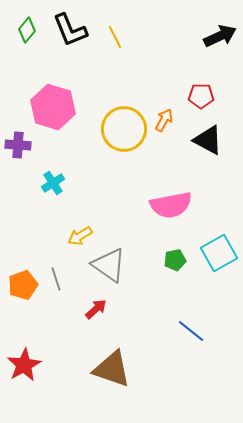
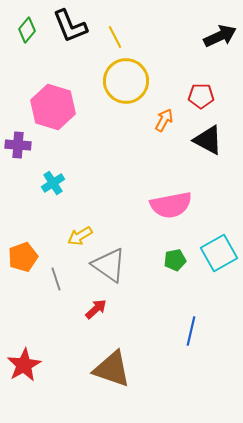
black L-shape: moved 4 px up
yellow circle: moved 2 px right, 48 px up
orange pentagon: moved 28 px up
blue line: rotated 64 degrees clockwise
